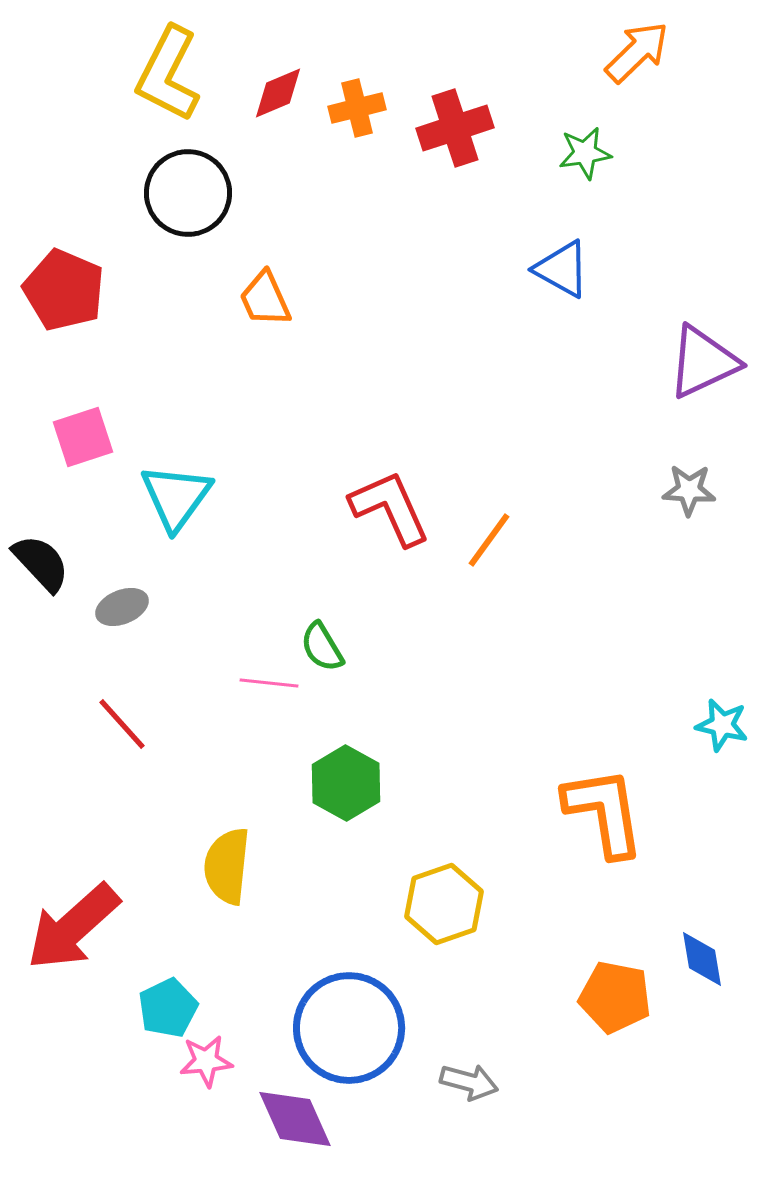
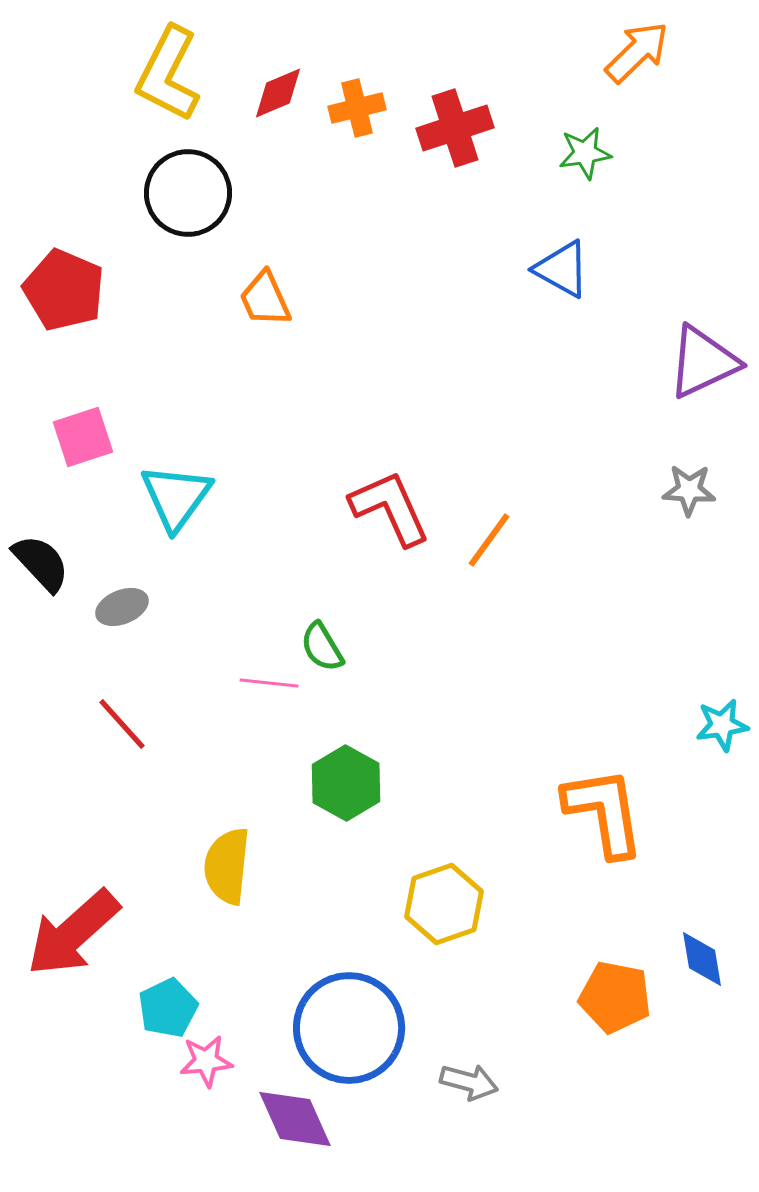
cyan star: rotated 22 degrees counterclockwise
red arrow: moved 6 px down
